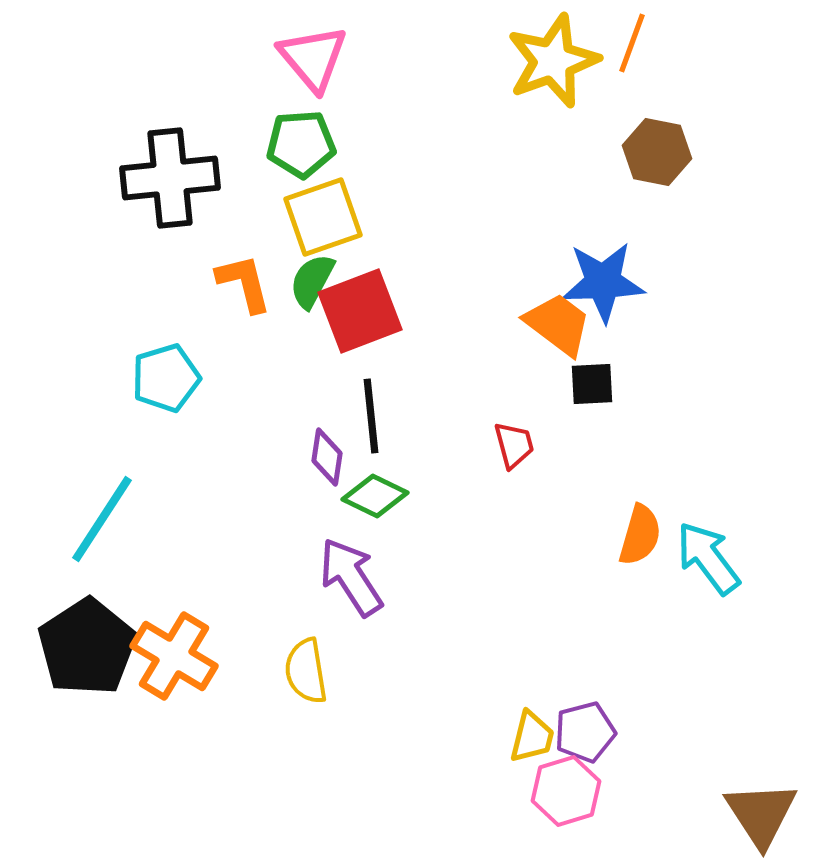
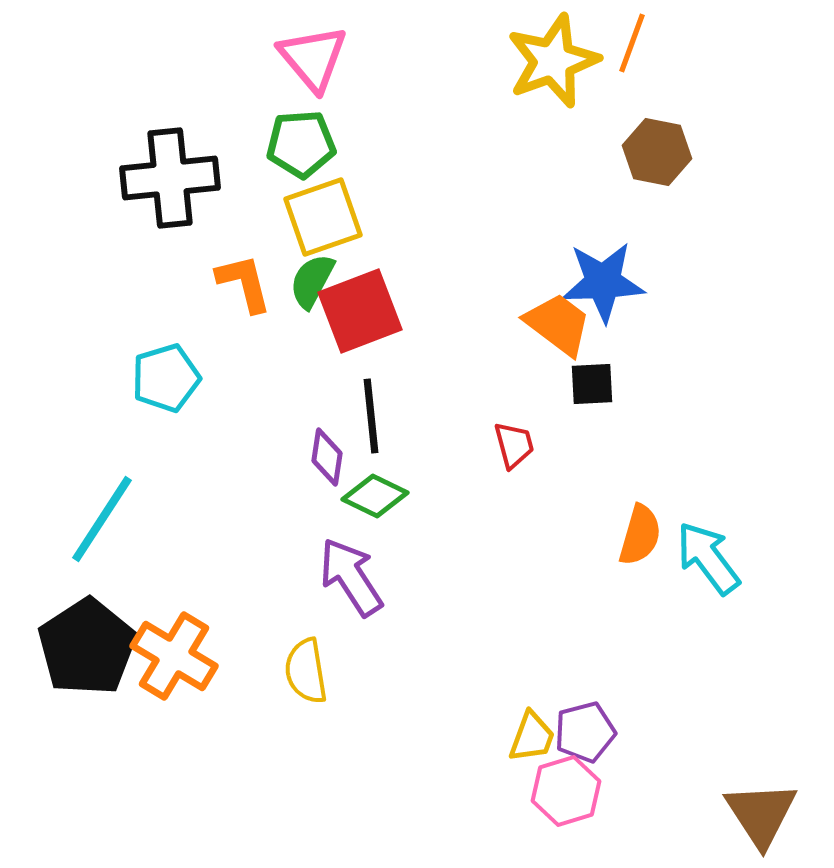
yellow trapezoid: rotated 6 degrees clockwise
